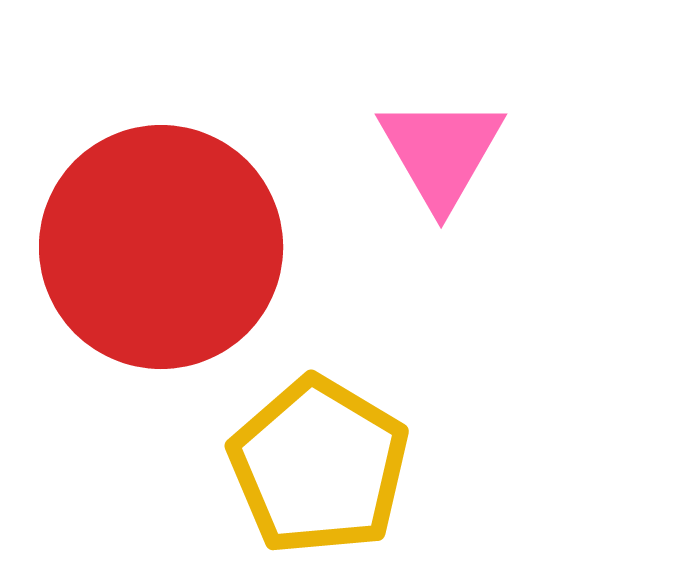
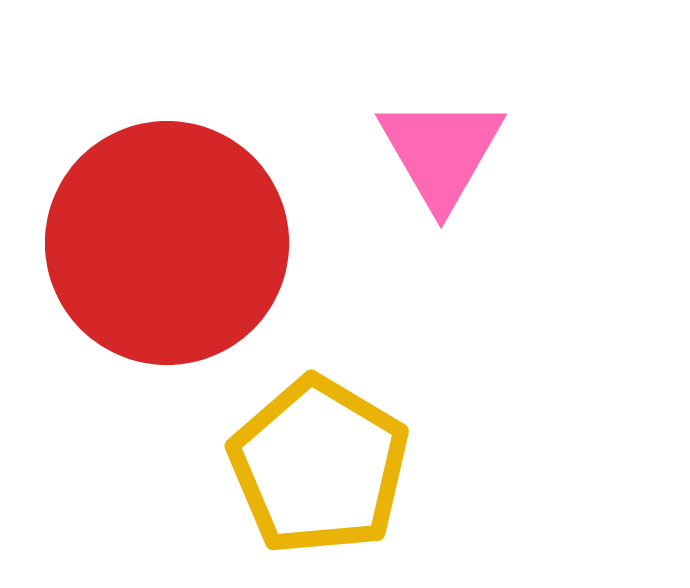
red circle: moved 6 px right, 4 px up
